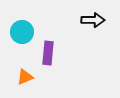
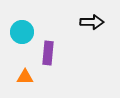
black arrow: moved 1 px left, 2 px down
orange triangle: rotated 24 degrees clockwise
